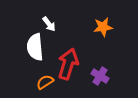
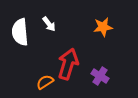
white semicircle: moved 15 px left, 15 px up
